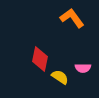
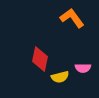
yellow semicircle: rotated 132 degrees clockwise
